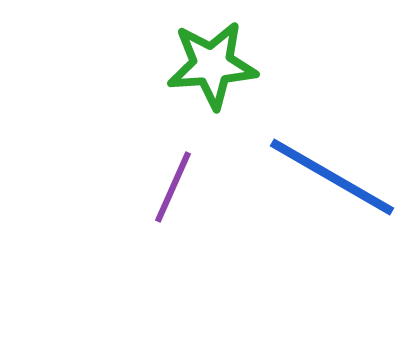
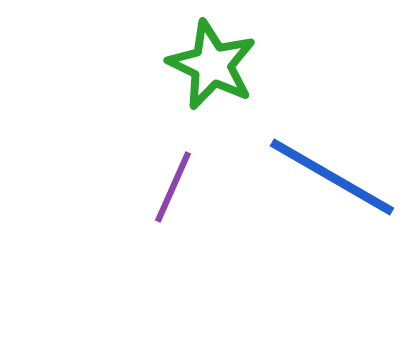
green star: rotated 30 degrees clockwise
